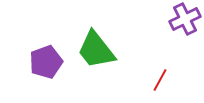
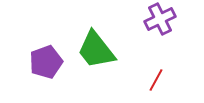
purple cross: moved 25 px left
red line: moved 4 px left
